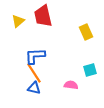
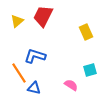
red trapezoid: rotated 40 degrees clockwise
yellow triangle: moved 1 px left
blue L-shape: rotated 20 degrees clockwise
orange line: moved 15 px left
pink semicircle: rotated 24 degrees clockwise
